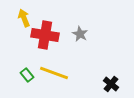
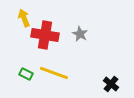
green rectangle: moved 1 px left, 1 px up; rotated 24 degrees counterclockwise
